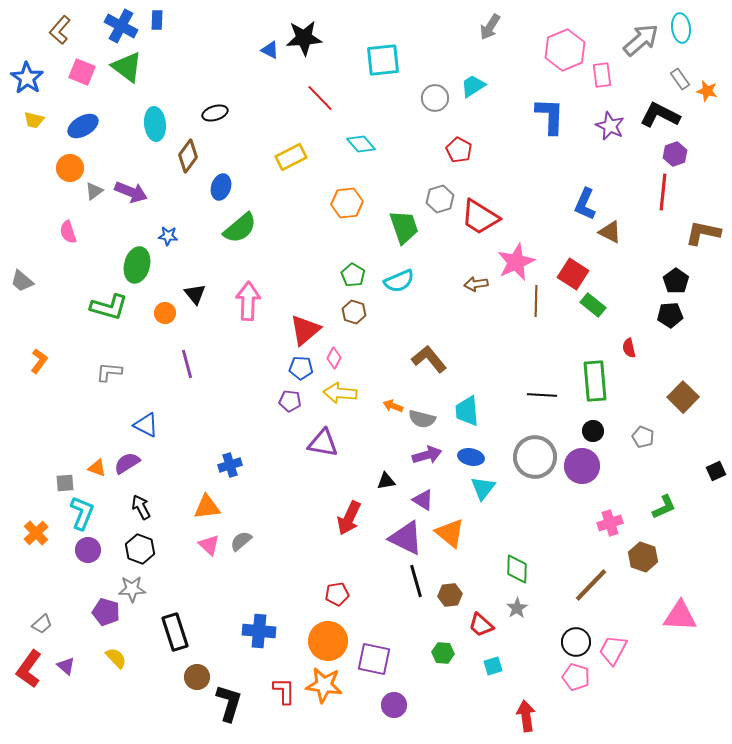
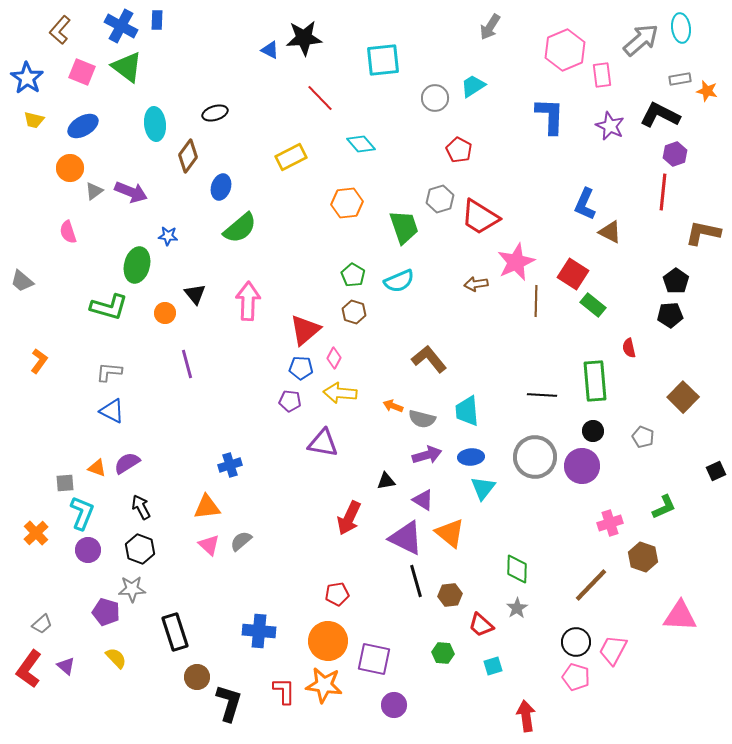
gray rectangle at (680, 79): rotated 65 degrees counterclockwise
blue triangle at (146, 425): moved 34 px left, 14 px up
blue ellipse at (471, 457): rotated 15 degrees counterclockwise
